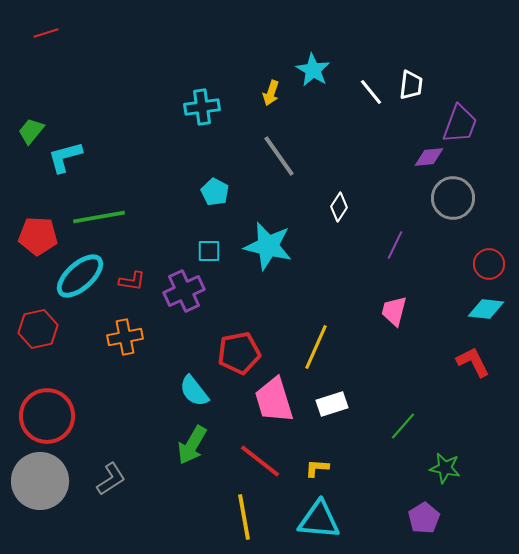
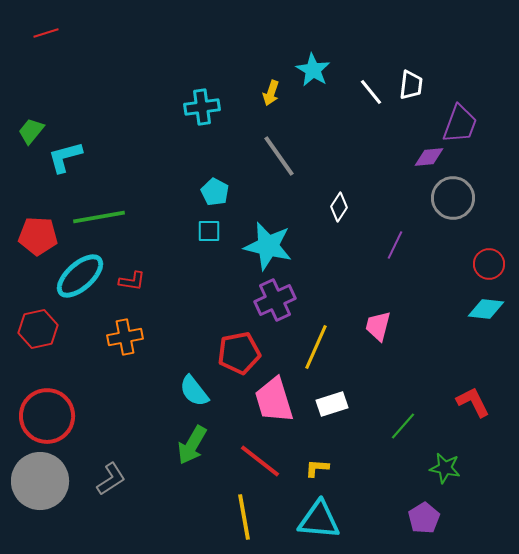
cyan square at (209, 251): moved 20 px up
purple cross at (184, 291): moved 91 px right, 9 px down
pink trapezoid at (394, 311): moved 16 px left, 15 px down
red L-shape at (473, 362): moved 40 px down
